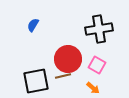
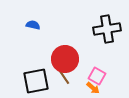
blue semicircle: rotated 72 degrees clockwise
black cross: moved 8 px right
red circle: moved 3 px left
pink square: moved 11 px down
brown line: moved 1 px right, 1 px down; rotated 70 degrees clockwise
